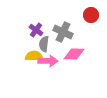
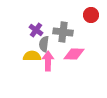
gray cross: rotated 18 degrees counterclockwise
yellow semicircle: moved 2 px left
pink arrow: rotated 90 degrees counterclockwise
